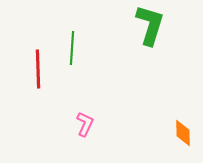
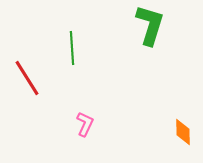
green line: rotated 8 degrees counterclockwise
red line: moved 11 px left, 9 px down; rotated 30 degrees counterclockwise
orange diamond: moved 1 px up
